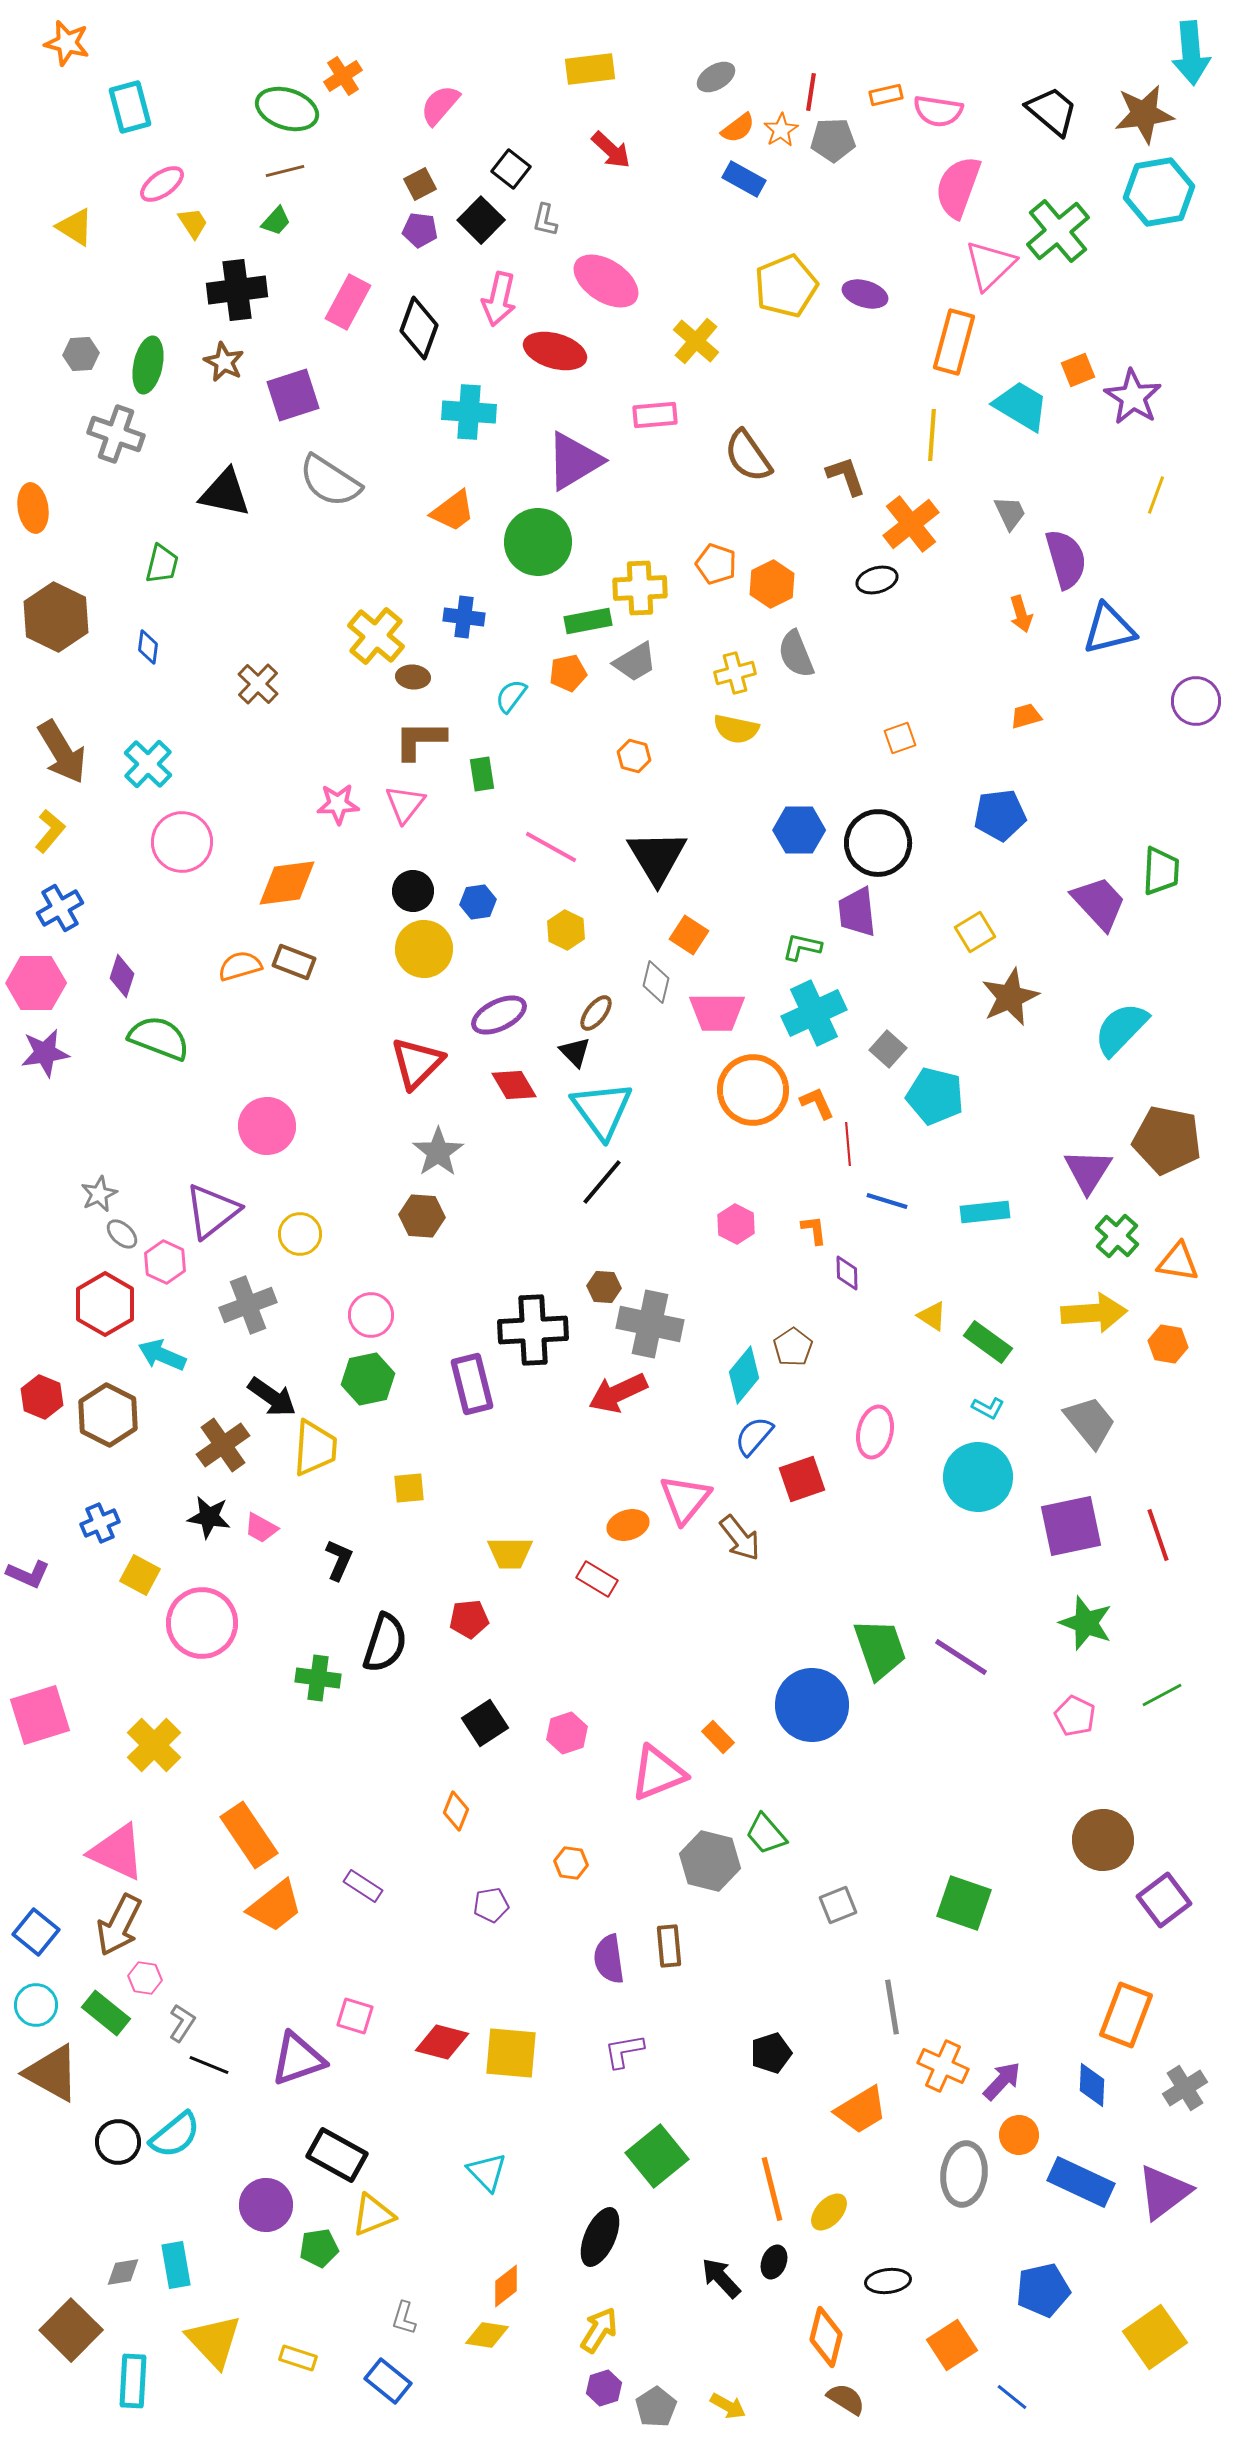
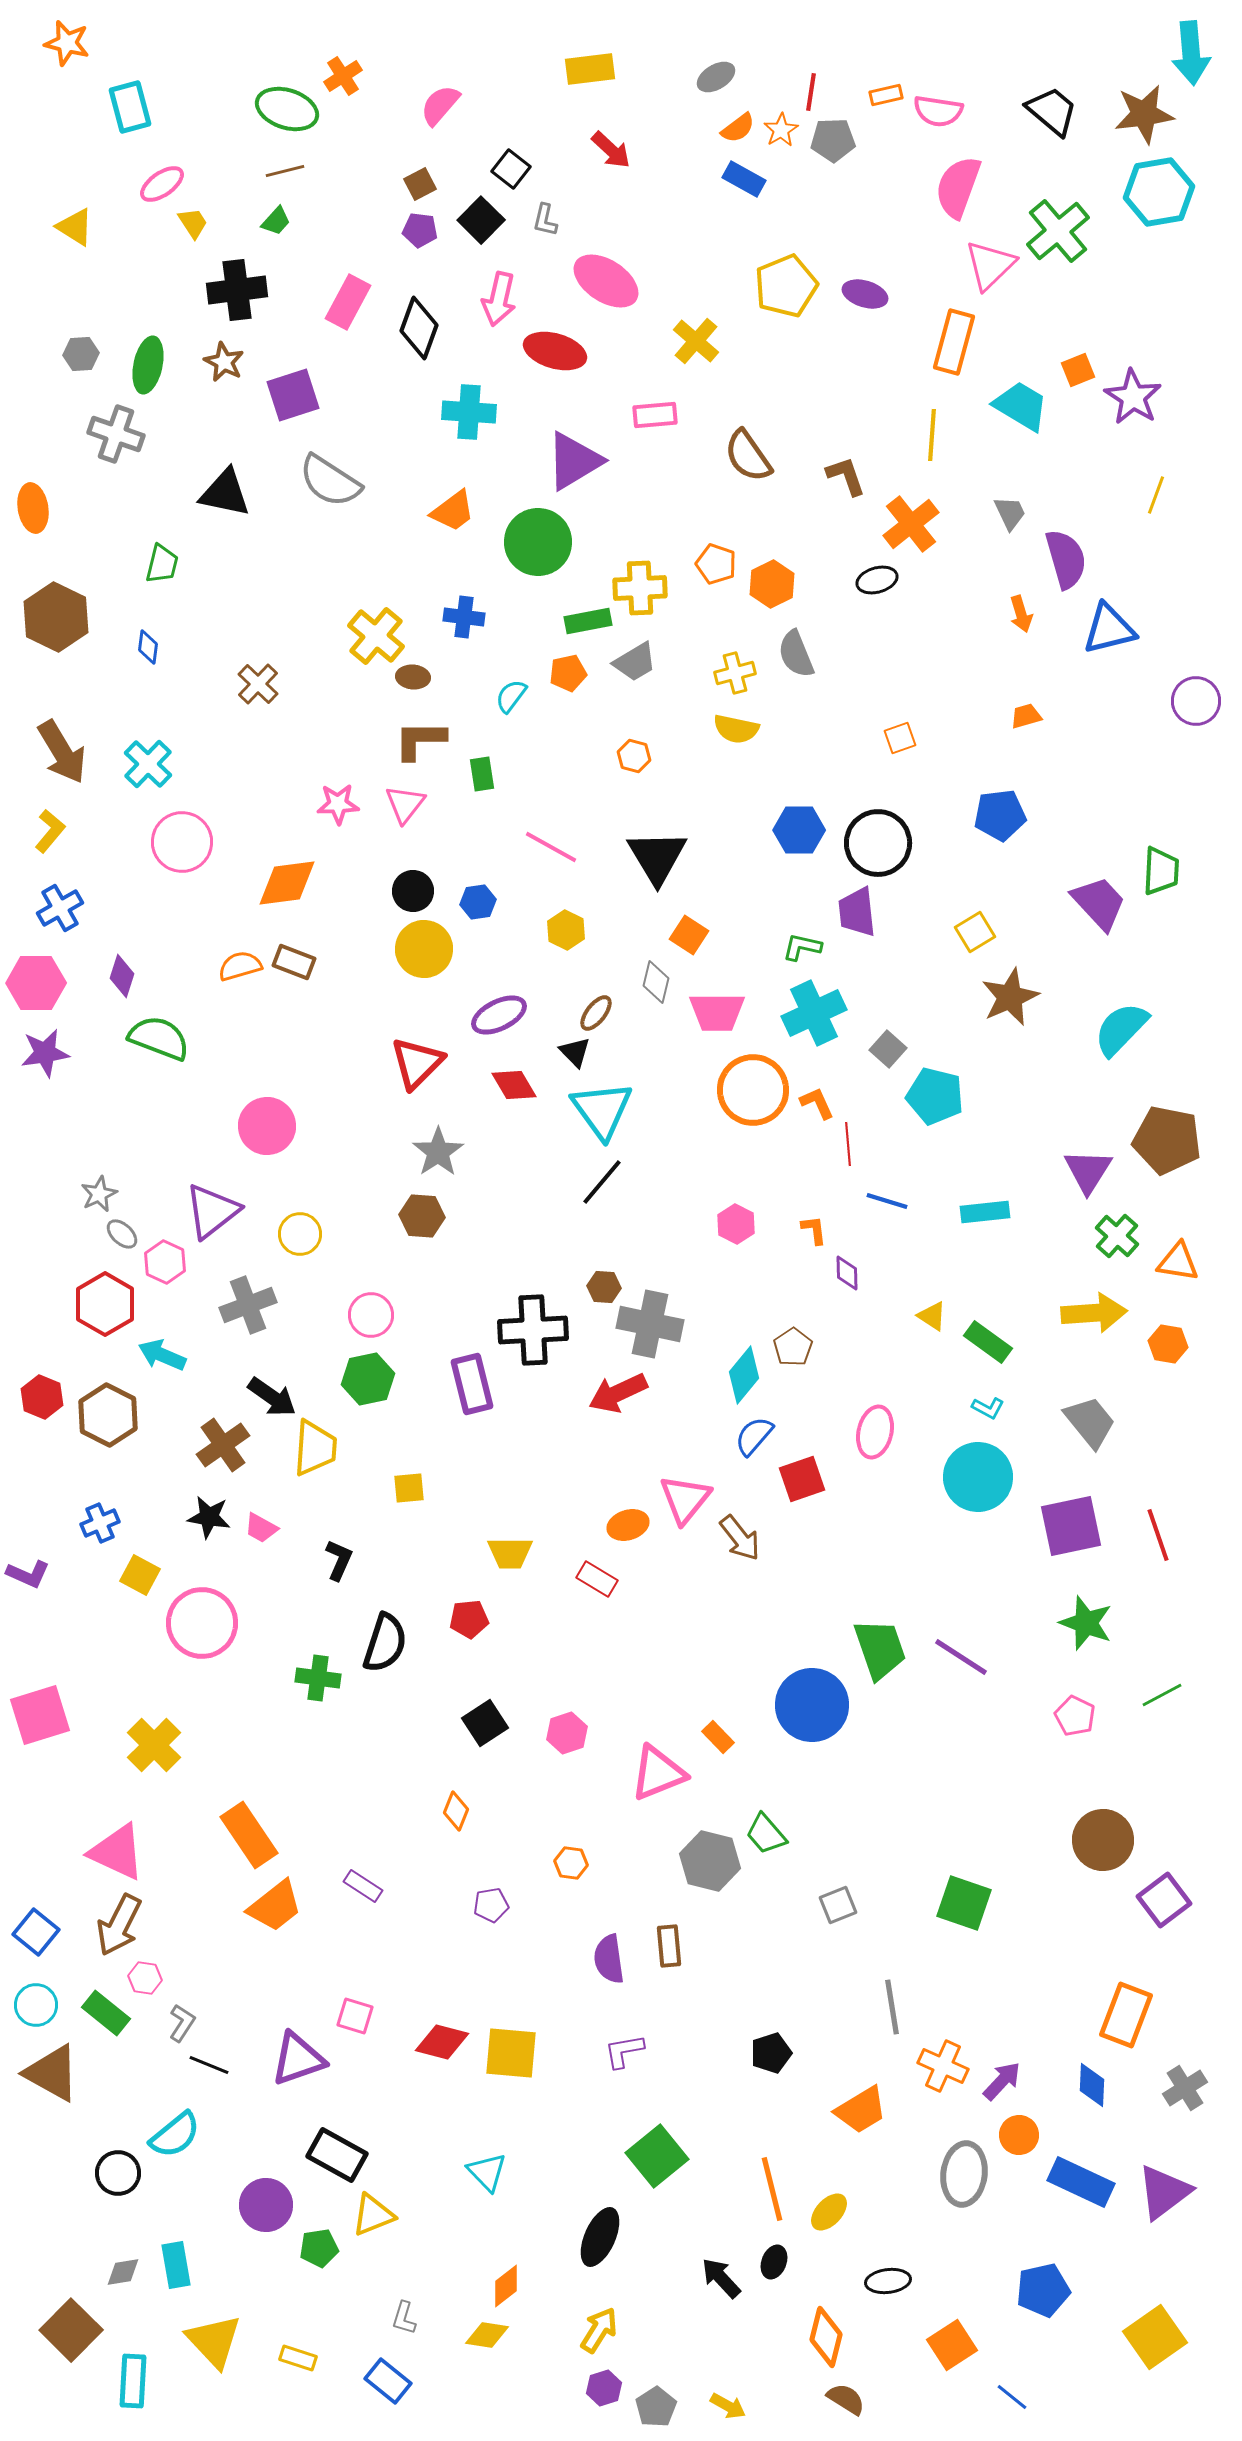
black circle at (118, 2142): moved 31 px down
